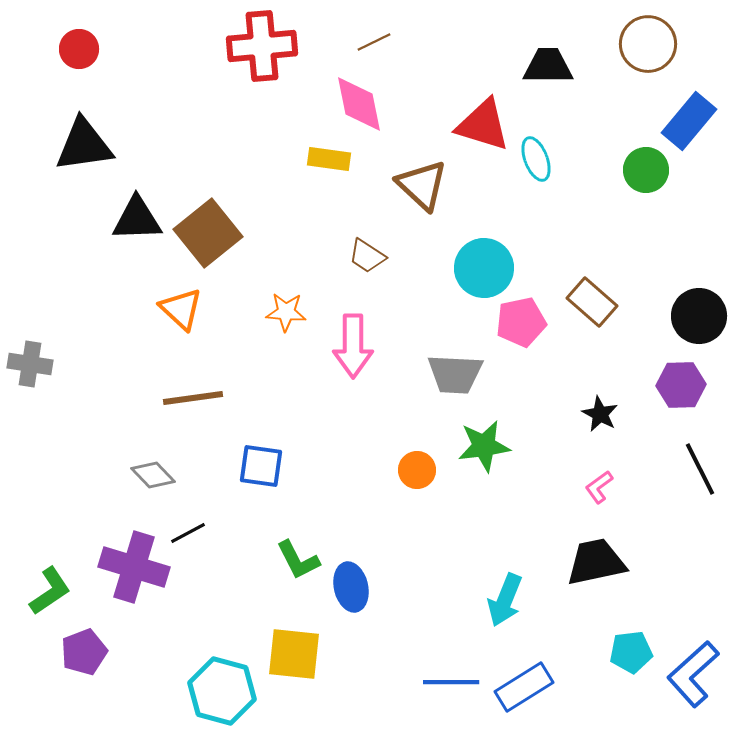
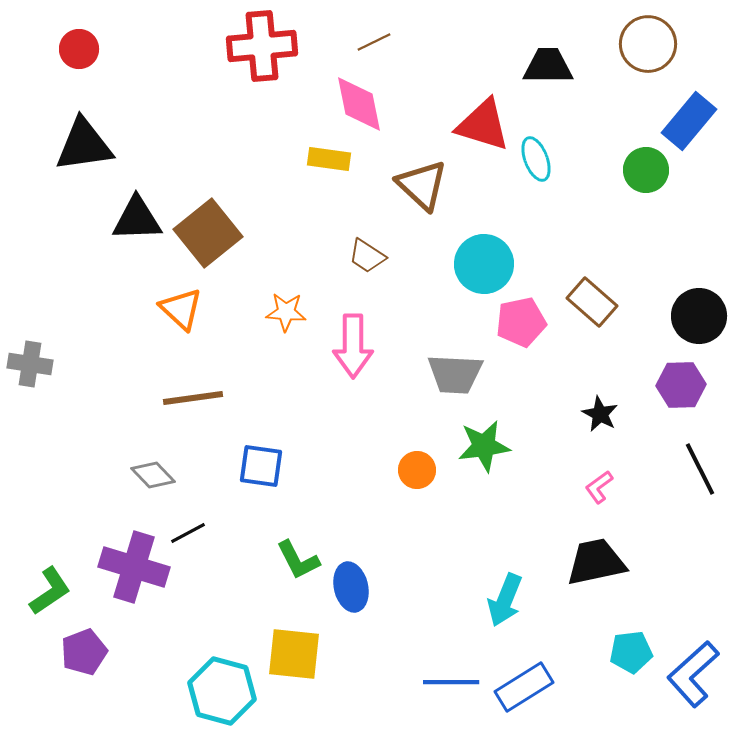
cyan circle at (484, 268): moved 4 px up
